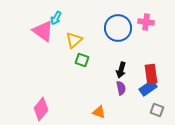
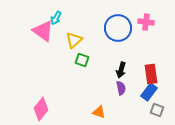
blue rectangle: moved 1 px right, 4 px down; rotated 18 degrees counterclockwise
